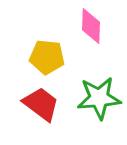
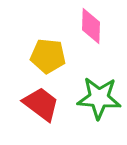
yellow pentagon: moved 1 px right, 1 px up
green star: rotated 9 degrees clockwise
